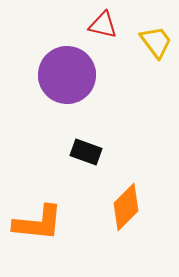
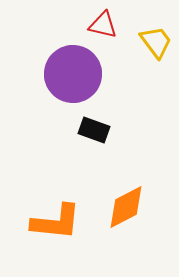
purple circle: moved 6 px right, 1 px up
black rectangle: moved 8 px right, 22 px up
orange diamond: rotated 18 degrees clockwise
orange L-shape: moved 18 px right, 1 px up
